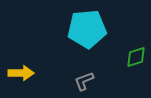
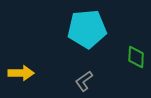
green diamond: rotated 70 degrees counterclockwise
gray L-shape: rotated 15 degrees counterclockwise
